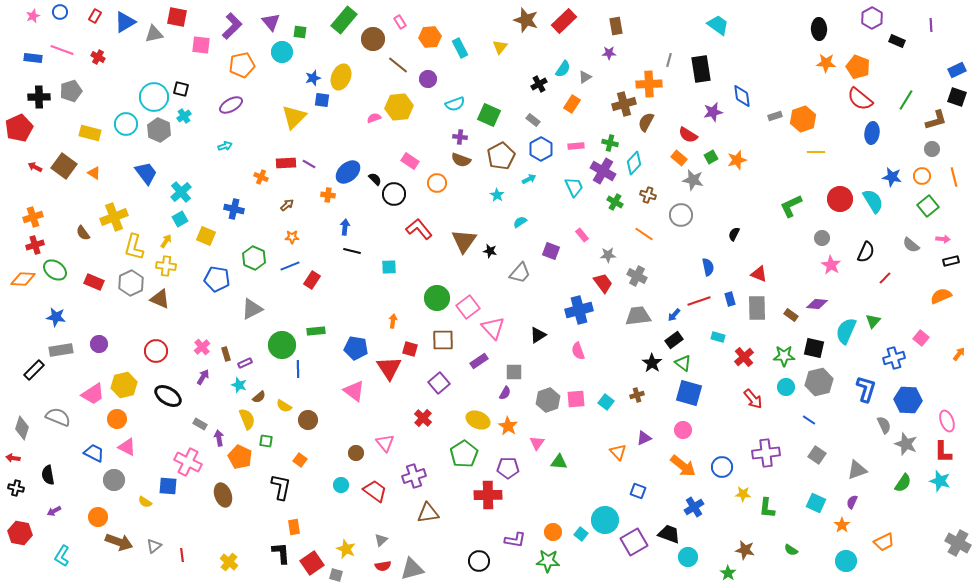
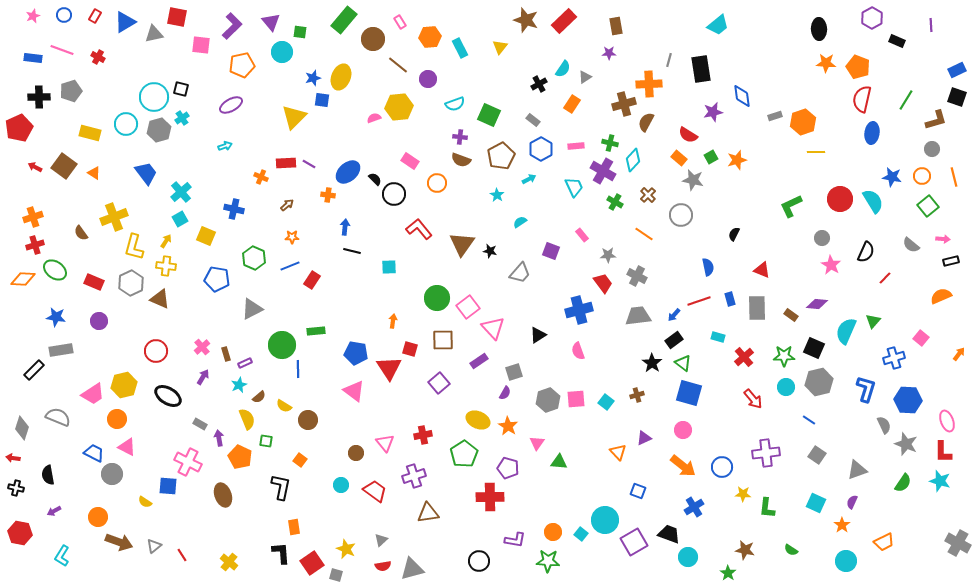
blue circle at (60, 12): moved 4 px right, 3 px down
cyan trapezoid at (718, 25): rotated 105 degrees clockwise
red semicircle at (860, 99): moved 2 px right; rotated 64 degrees clockwise
cyan cross at (184, 116): moved 2 px left, 2 px down
orange hexagon at (803, 119): moved 3 px down
gray hexagon at (159, 130): rotated 20 degrees clockwise
cyan diamond at (634, 163): moved 1 px left, 3 px up
brown cross at (648, 195): rotated 28 degrees clockwise
brown semicircle at (83, 233): moved 2 px left
brown triangle at (464, 241): moved 2 px left, 3 px down
red triangle at (759, 274): moved 3 px right, 4 px up
purple circle at (99, 344): moved 23 px up
blue pentagon at (356, 348): moved 5 px down
black square at (814, 348): rotated 10 degrees clockwise
gray square at (514, 372): rotated 18 degrees counterclockwise
cyan star at (239, 385): rotated 28 degrees clockwise
red cross at (423, 418): moved 17 px down; rotated 36 degrees clockwise
purple pentagon at (508, 468): rotated 15 degrees clockwise
gray circle at (114, 480): moved 2 px left, 6 px up
red cross at (488, 495): moved 2 px right, 2 px down
red line at (182, 555): rotated 24 degrees counterclockwise
